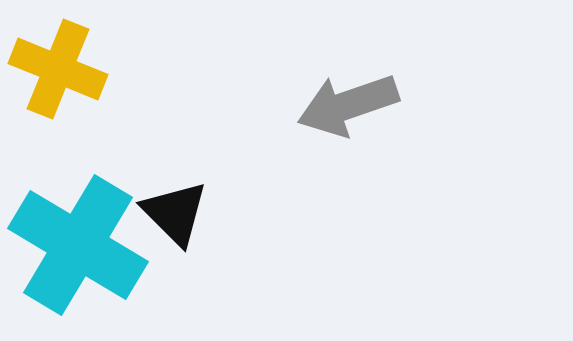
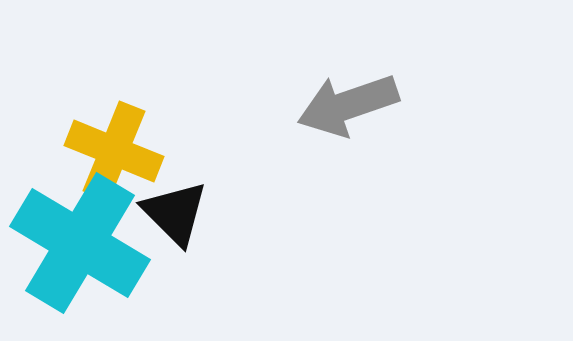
yellow cross: moved 56 px right, 82 px down
cyan cross: moved 2 px right, 2 px up
